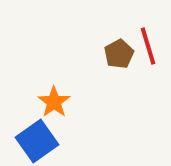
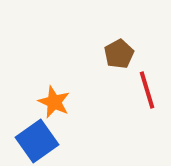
red line: moved 1 px left, 44 px down
orange star: rotated 12 degrees counterclockwise
